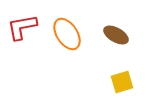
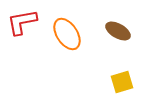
red L-shape: moved 5 px up
brown ellipse: moved 2 px right, 4 px up
